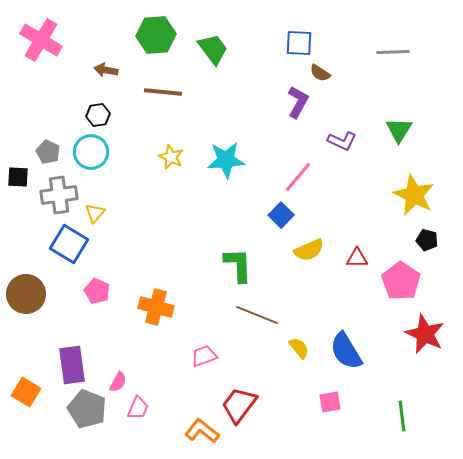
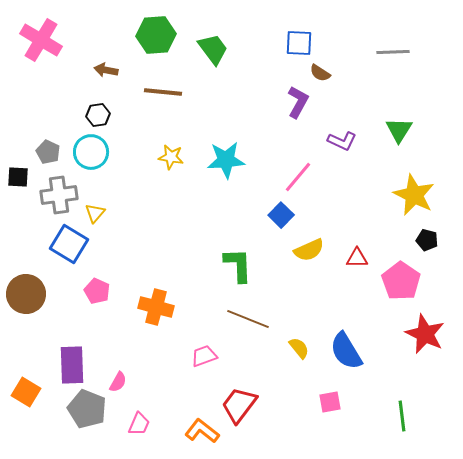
yellow star at (171, 157): rotated 15 degrees counterclockwise
brown line at (257, 315): moved 9 px left, 4 px down
purple rectangle at (72, 365): rotated 6 degrees clockwise
pink trapezoid at (138, 408): moved 1 px right, 16 px down
